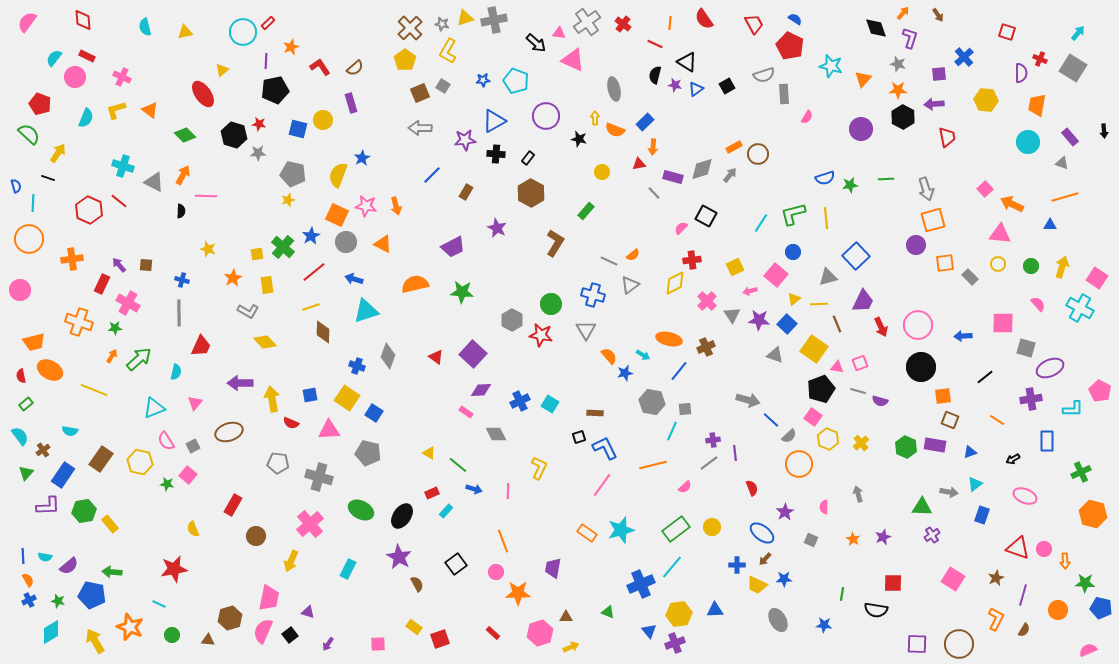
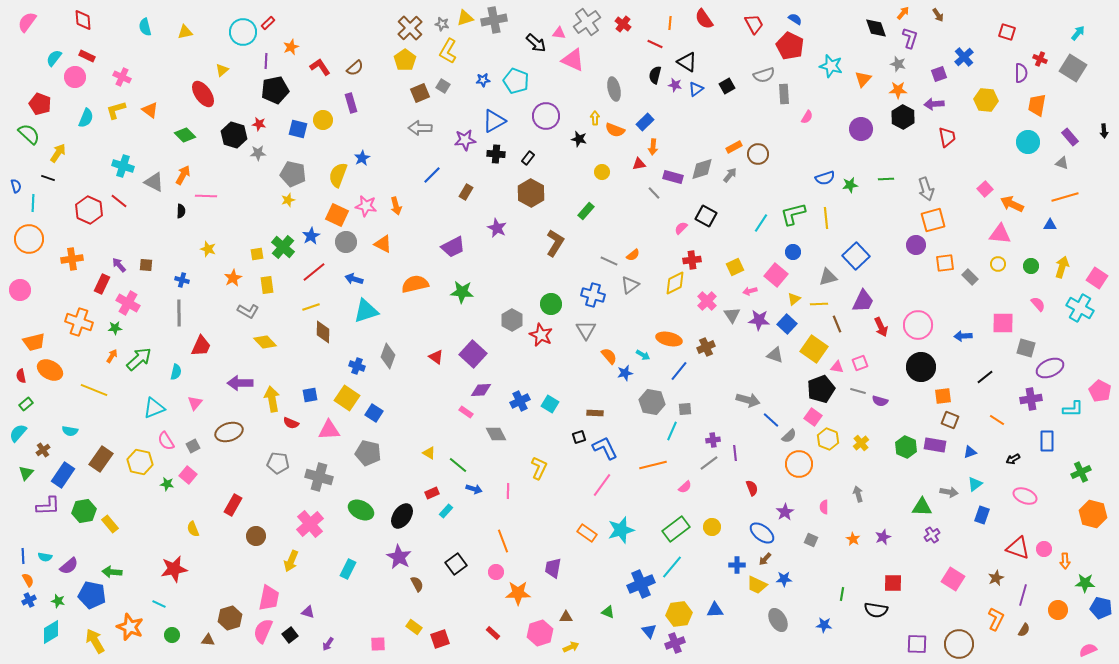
purple square at (939, 74): rotated 14 degrees counterclockwise
red star at (541, 335): rotated 15 degrees clockwise
cyan semicircle at (20, 436): moved 2 px left, 3 px up; rotated 102 degrees counterclockwise
